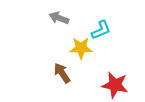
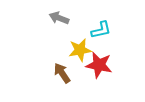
cyan L-shape: rotated 10 degrees clockwise
yellow star: moved 1 px left, 2 px down; rotated 10 degrees counterclockwise
red star: moved 16 px left, 20 px up
